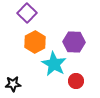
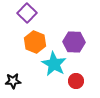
orange hexagon: rotated 10 degrees counterclockwise
black star: moved 3 px up
